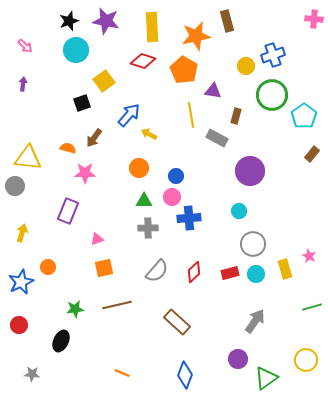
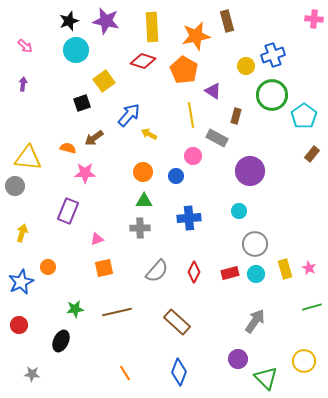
purple triangle at (213, 91): rotated 24 degrees clockwise
brown arrow at (94, 138): rotated 18 degrees clockwise
orange circle at (139, 168): moved 4 px right, 4 px down
pink circle at (172, 197): moved 21 px right, 41 px up
gray cross at (148, 228): moved 8 px left
gray circle at (253, 244): moved 2 px right
pink star at (309, 256): moved 12 px down
red diamond at (194, 272): rotated 20 degrees counterclockwise
brown line at (117, 305): moved 7 px down
yellow circle at (306, 360): moved 2 px left, 1 px down
orange line at (122, 373): moved 3 px right; rotated 35 degrees clockwise
blue diamond at (185, 375): moved 6 px left, 3 px up
green triangle at (266, 378): rotated 40 degrees counterclockwise
